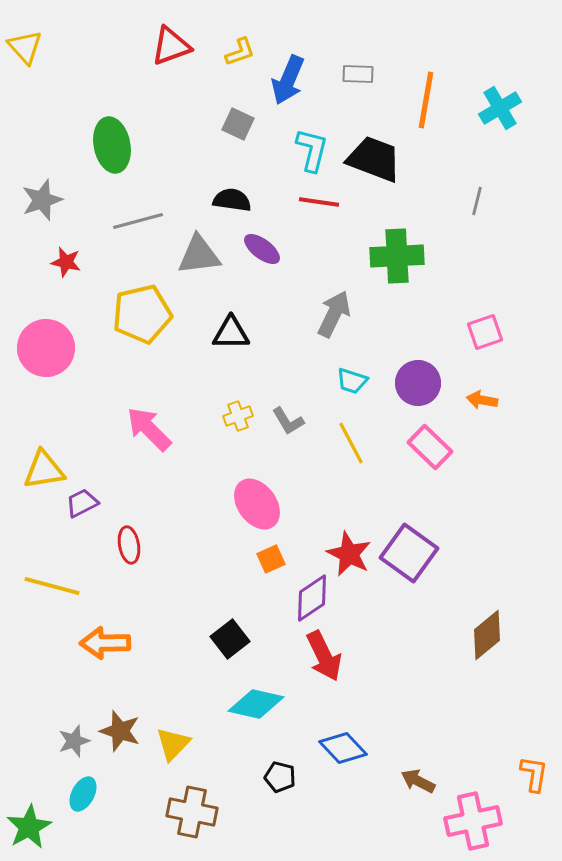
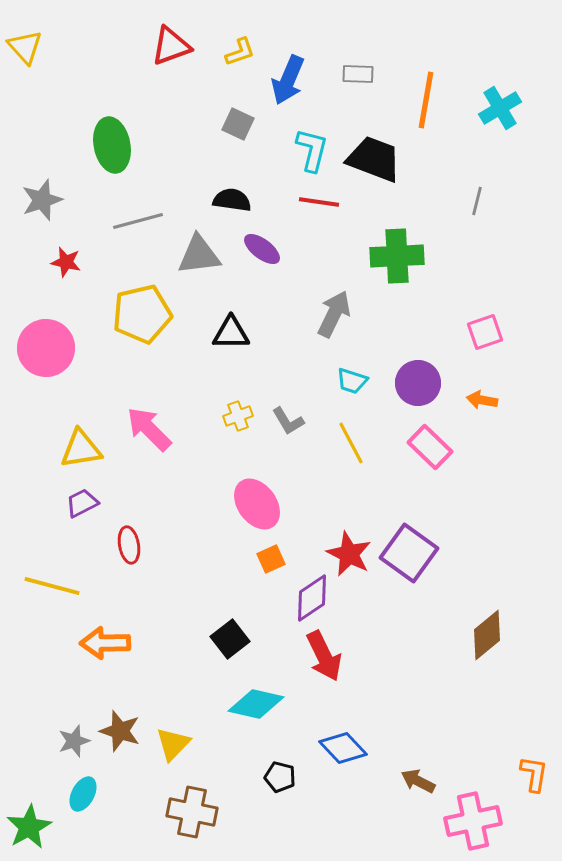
yellow triangle at (44, 470): moved 37 px right, 21 px up
